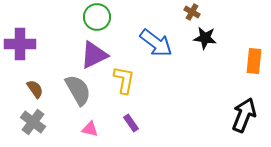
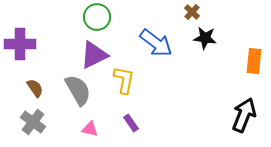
brown cross: rotated 14 degrees clockwise
brown semicircle: moved 1 px up
